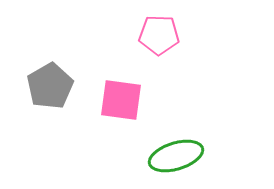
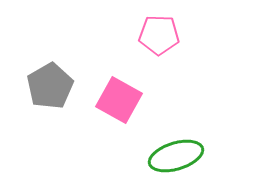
pink square: moved 2 px left; rotated 21 degrees clockwise
